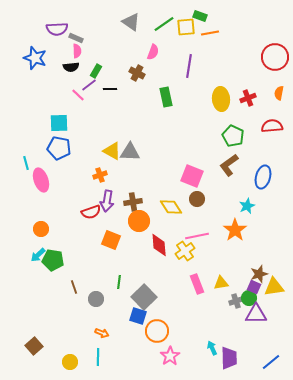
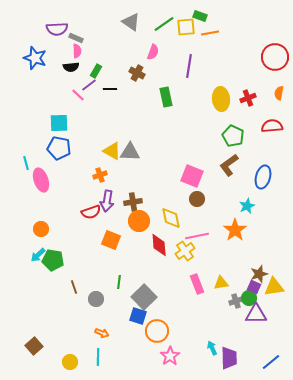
yellow diamond at (171, 207): moved 11 px down; rotated 20 degrees clockwise
